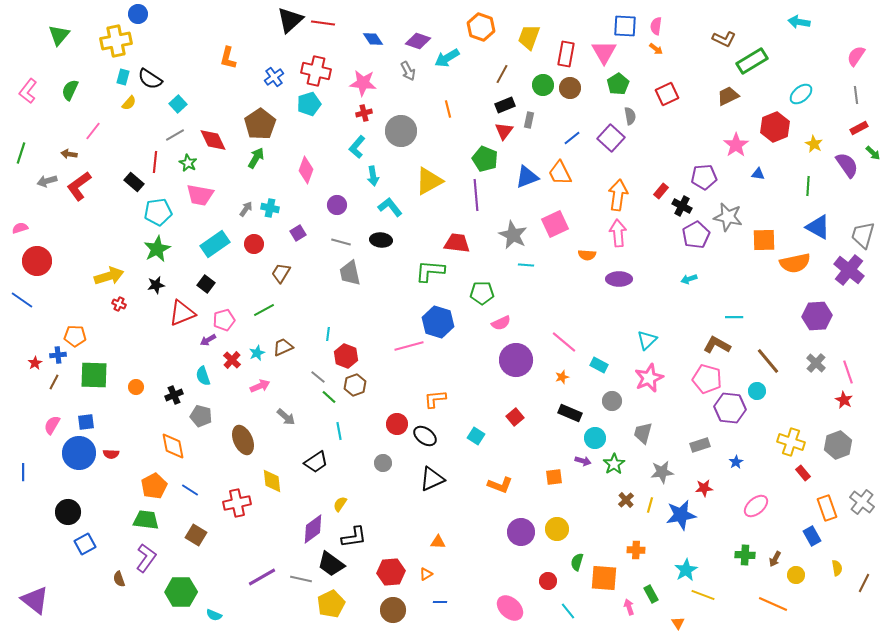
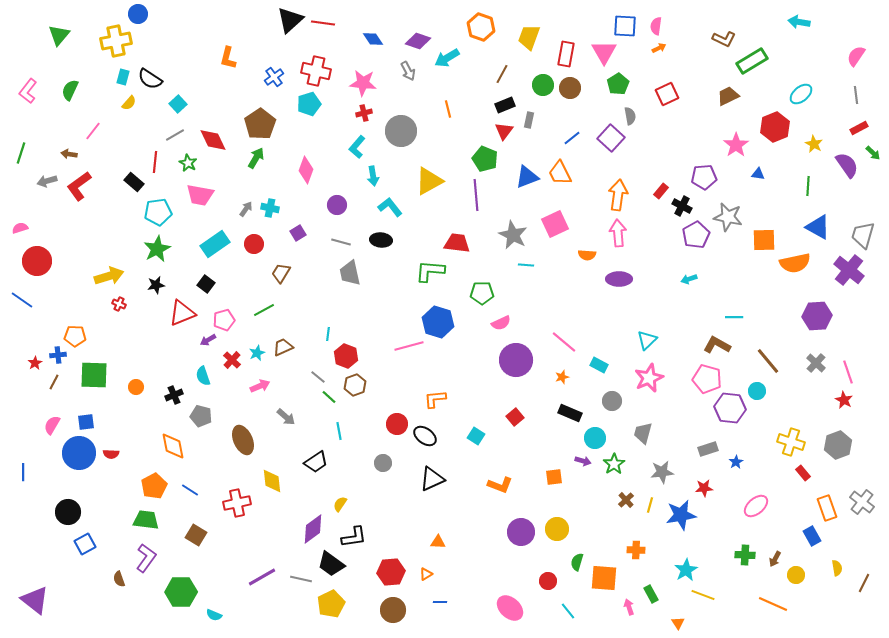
orange arrow at (656, 49): moved 3 px right, 1 px up; rotated 64 degrees counterclockwise
gray rectangle at (700, 445): moved 8 px right, 4 px down
